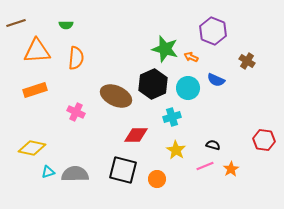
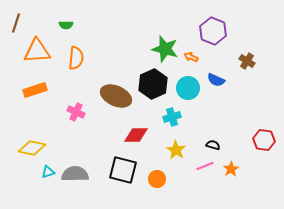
brown line: rotated 54 degrees counterclockwise
